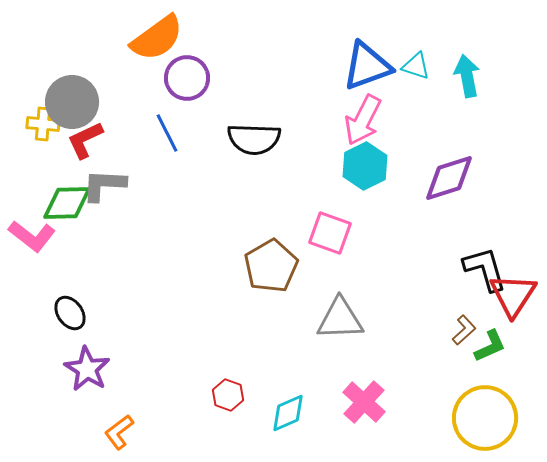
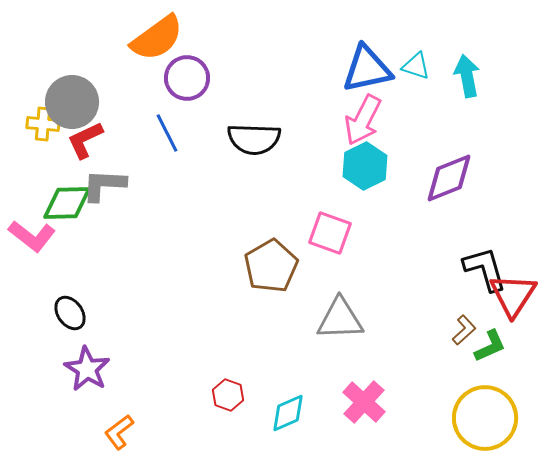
blue triangle: moved 3 px down; rotated 8 degrees clockwise
purple diamond: rotated 4 degrees counterclockwise
